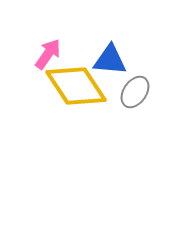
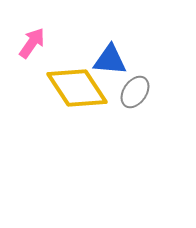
pink arrow: moved 16 px left, 11 px up
yellow diamond: moved 1 px right, 2 px down
